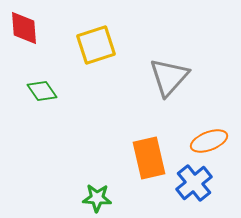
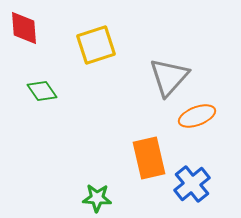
orange ellipse: moved 12 px left, 25 px up
blue cross: moved 2 px left, 1 px down
